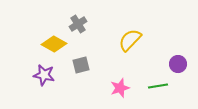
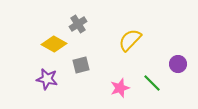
purple star: moved 3 px right, 4 px down
green line: moved 6 px left, 3 px up; rotated 54 degrees clockwise
